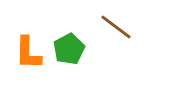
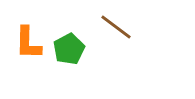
orange L-shape: moved 10 px up
